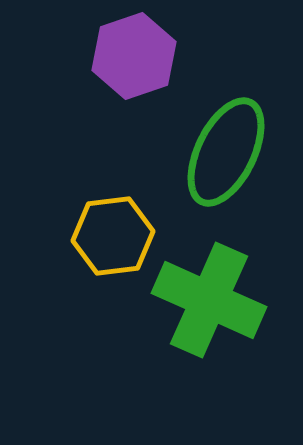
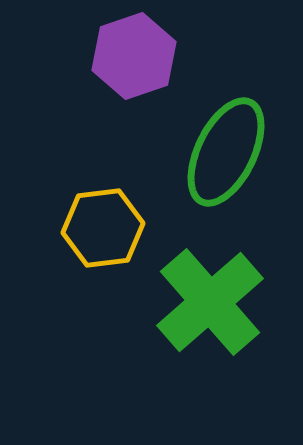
yellow hexagon: moved 10 px left, 8 px up
green cross: moved 1 px right, 2 px down; rotated 25 degrees clockwise
